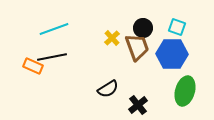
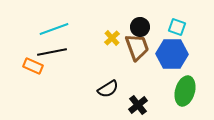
black circle: moved 3 px left, 1 px up
black line: moved 5 px up
